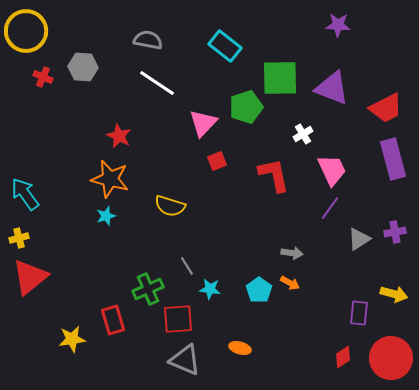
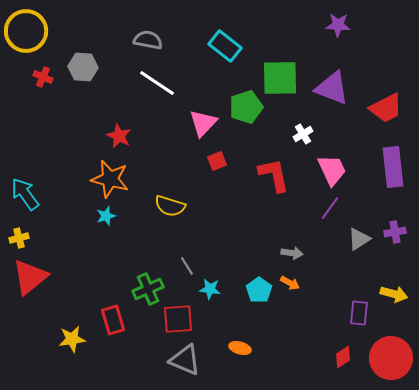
purple rectangle at (393, 159): moved 8 px down; rotated 9 degrees clockwise
